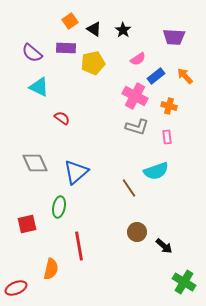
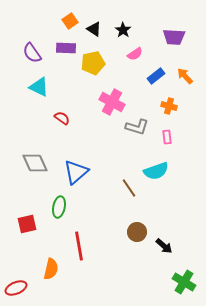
purple semicircle: rotated 15 degrees clockwise
pink semicircle: moved 3 px left, 5 px up
pink cross: moved 23 px left, 6 px down
